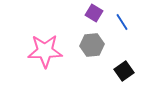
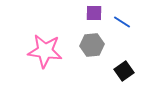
purple square: rotated 30 degrees counterclockwise
blue line: rotated 24 degrees counterclockwise
pink star: rotated 8 degrees clockwise
